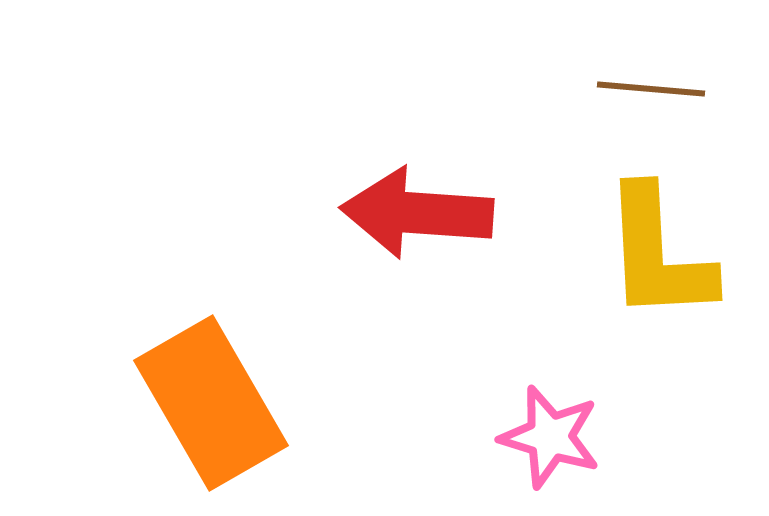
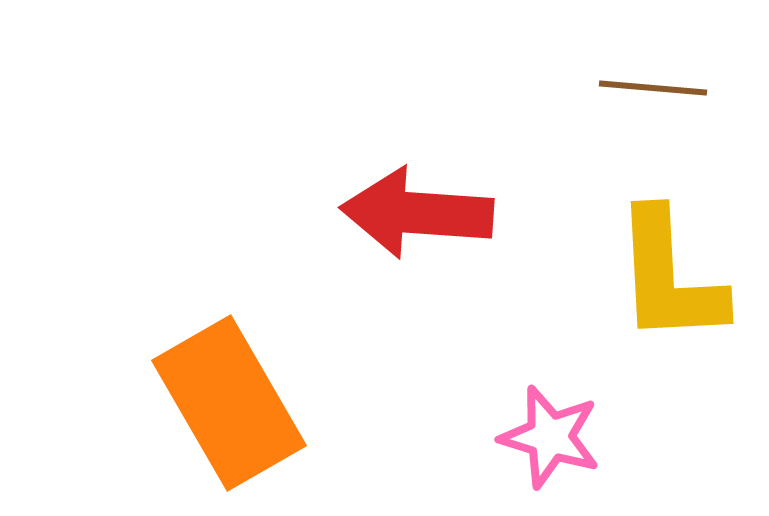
brown line: moved 2 px right, 1 px up
yellow L-shape: moved 11 px right, 23 px down
orange rectangle: moved 18 px right
